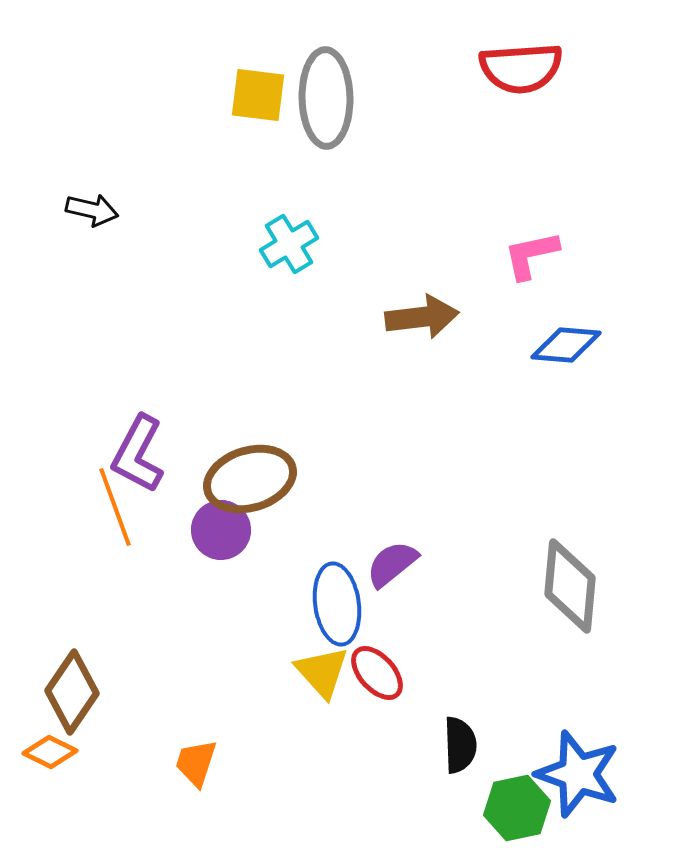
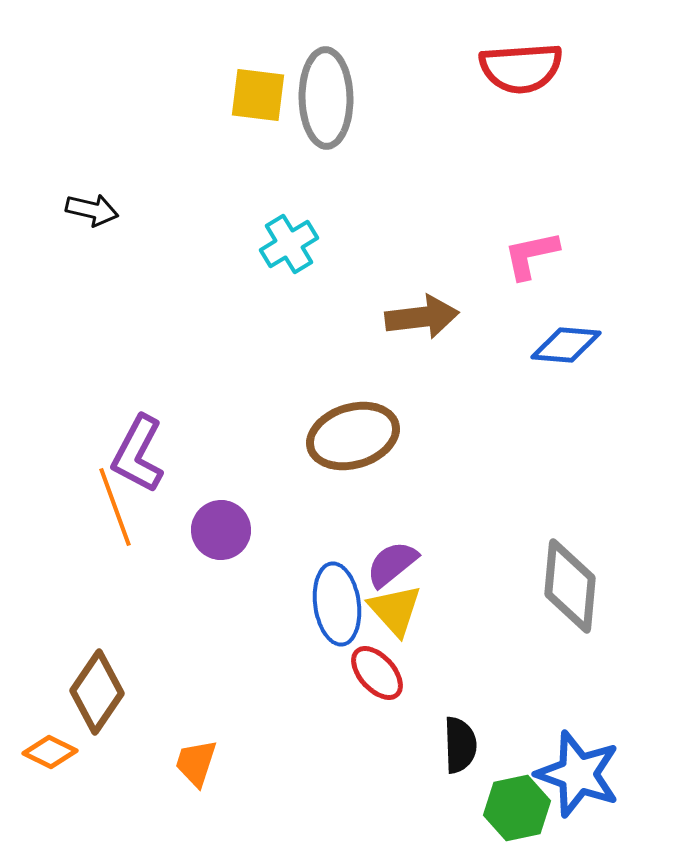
brown ellipse: moved 103 px right, 43 px up
yellow triangle: moved 73 px right, 62 px up
brown diamond: moved 25 px right
